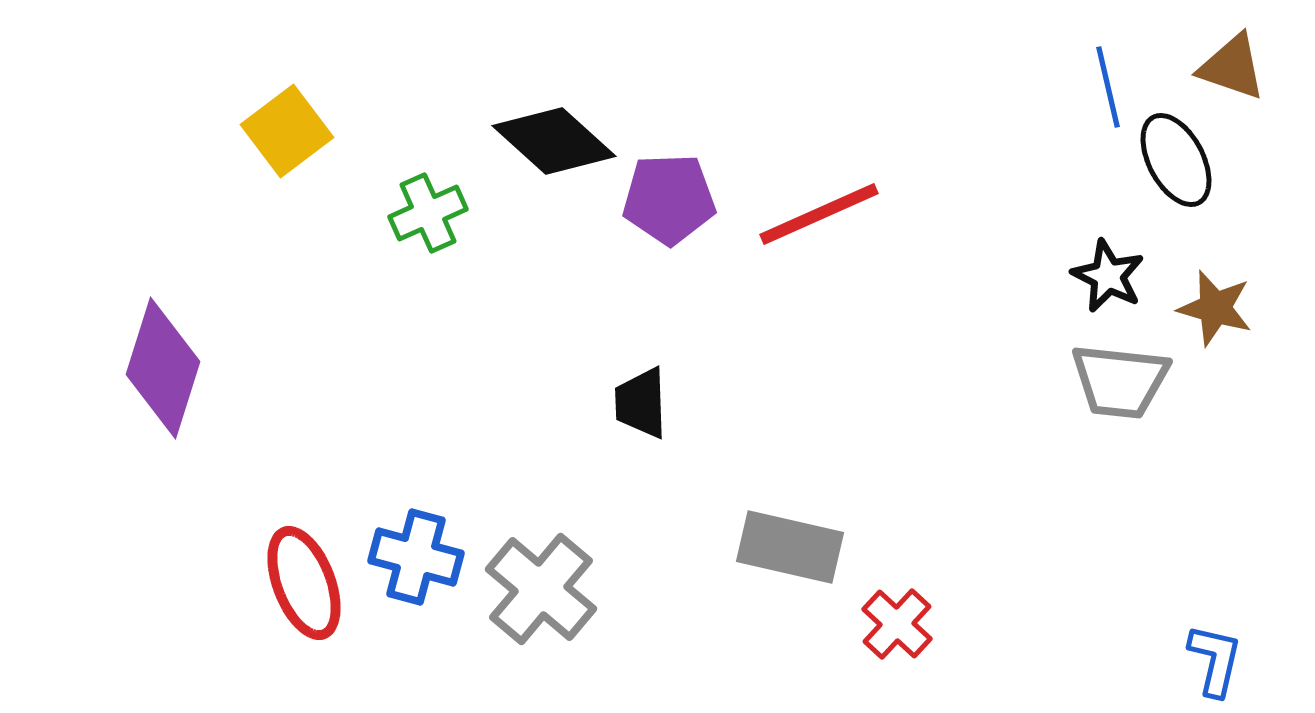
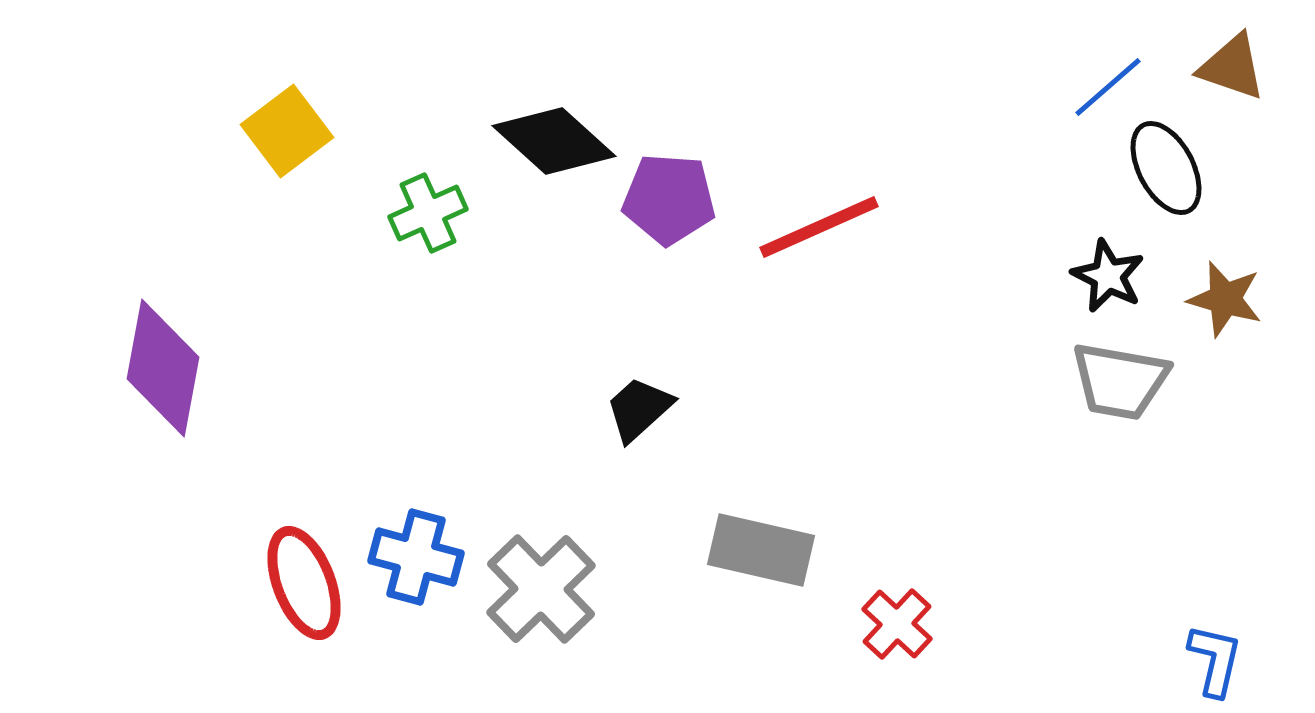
blue line: rotated 62 degrees clockwise
black ellipse: moved 10 px left, 8 px down
purple pentagon: rotated 6 degrees clockwise
red line: moved 13 px down
brown star: moved 10 px right, 9 px up
purple diamond: rotated 7 degrees counterclockwise
gray trapezoid: rotated 4 degrees clockwise
black trapezoid: moved 2 px left, 6 px down; rotated 50 degrees clockwise
gray rectangle: moved 29 px left, 3 px down
gray cross: rotated 6 degrees clockwise
